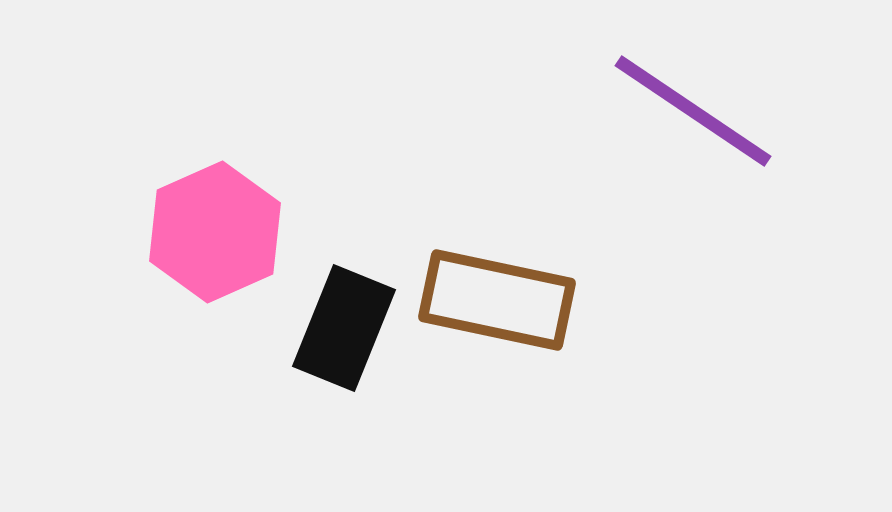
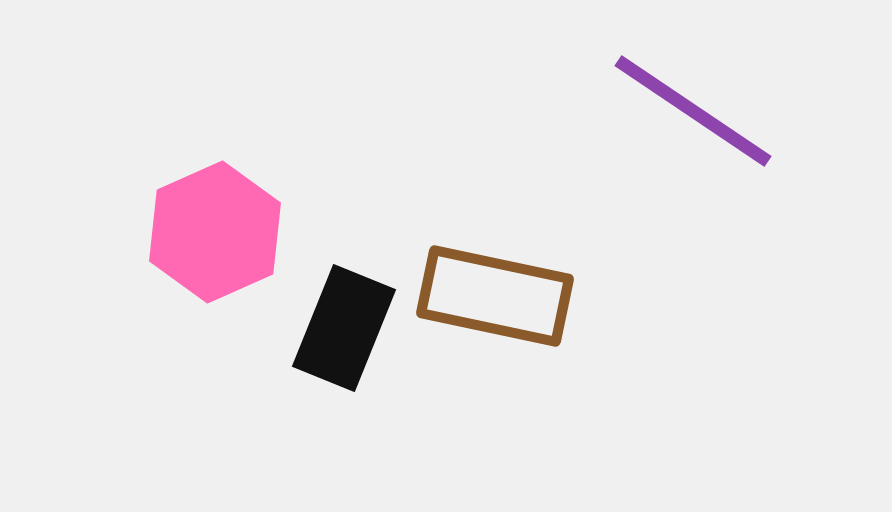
brown rectangle: moved 2 px left, 4 px up
